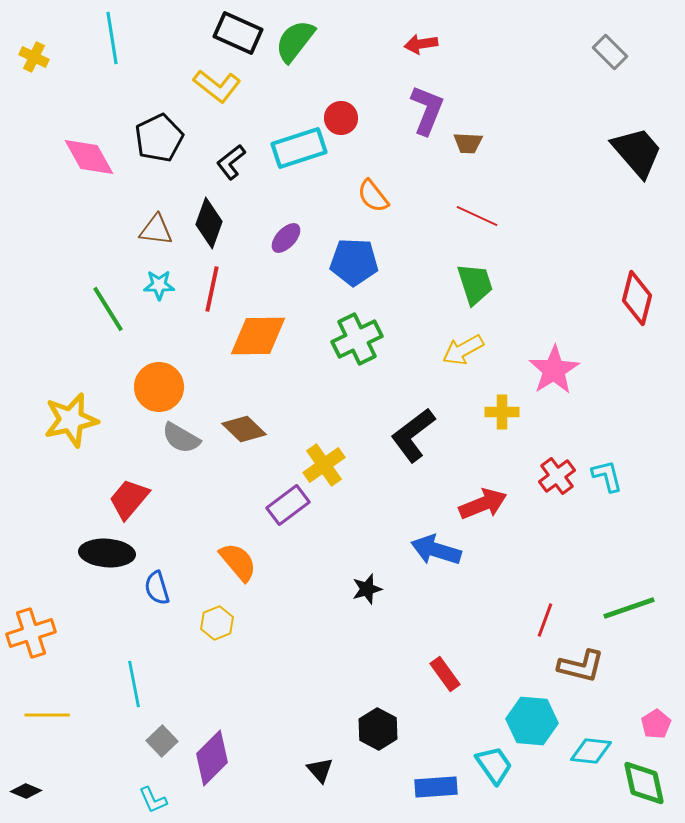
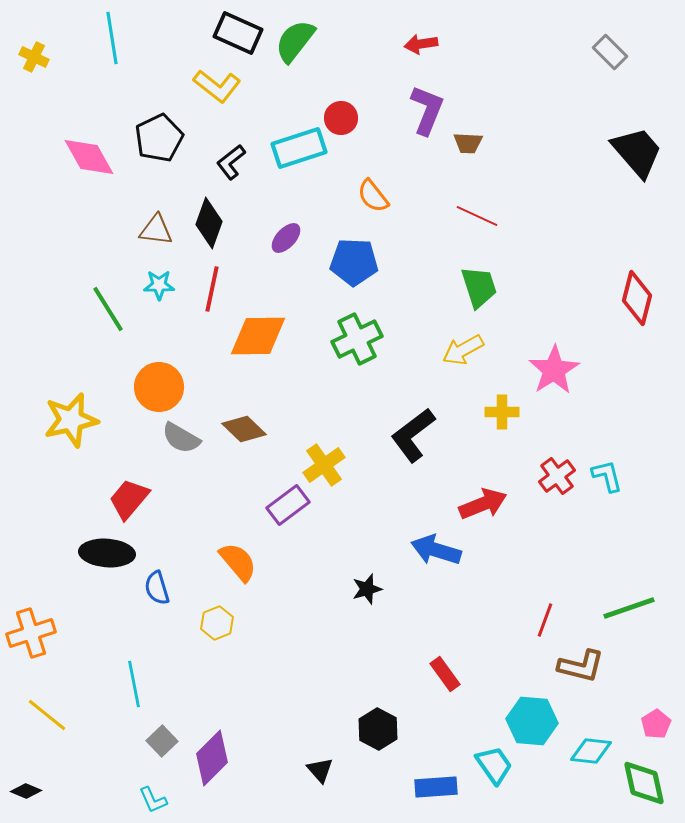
green trapezoid at (475, 284): moved 4 px right, 3 px down
yellow line at (47, 715): rotated 39 degrees clockwise
